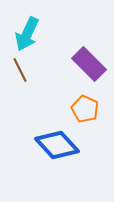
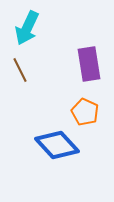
cyan arrow: moved 6 px up
purple rectangle: rotated 36 degrees clockwise
orange pentagon: moved 3 px down
